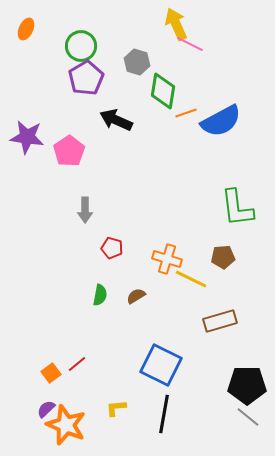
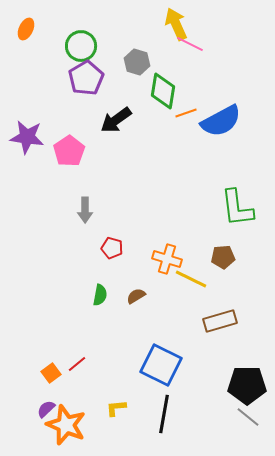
black arrow: rotated 60 degrees counterclockwise
